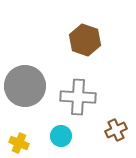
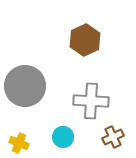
brown hexagon: rotated 16 degrees clockwise
gray cross: moved 13 px right, 4 px down
brown cross: moved 3 px left, 7 px down
cyan circle: moved 2 px right, 1 px down
